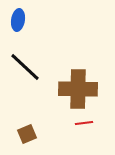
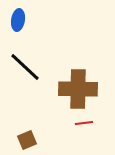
brown square: moved 6 px down
